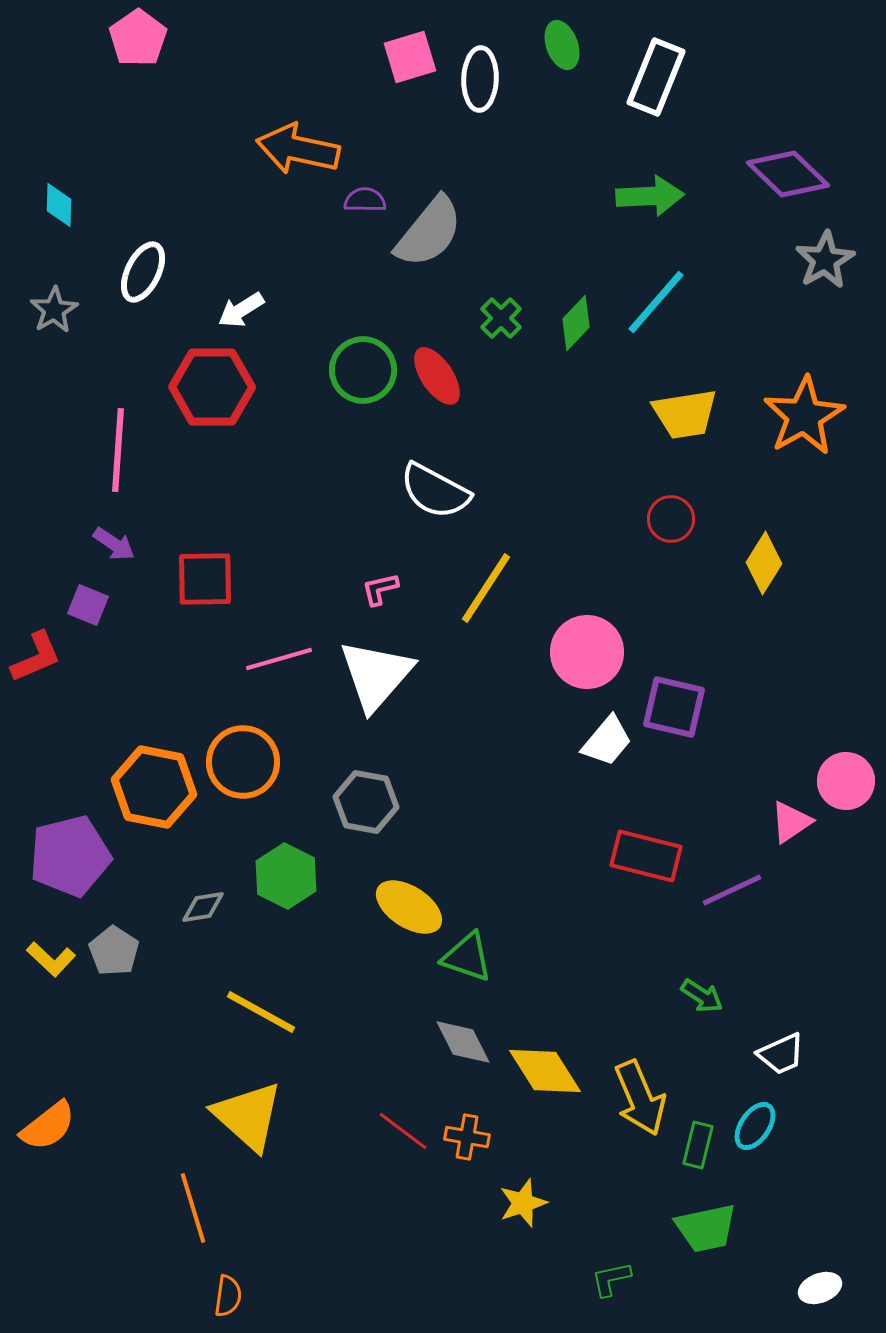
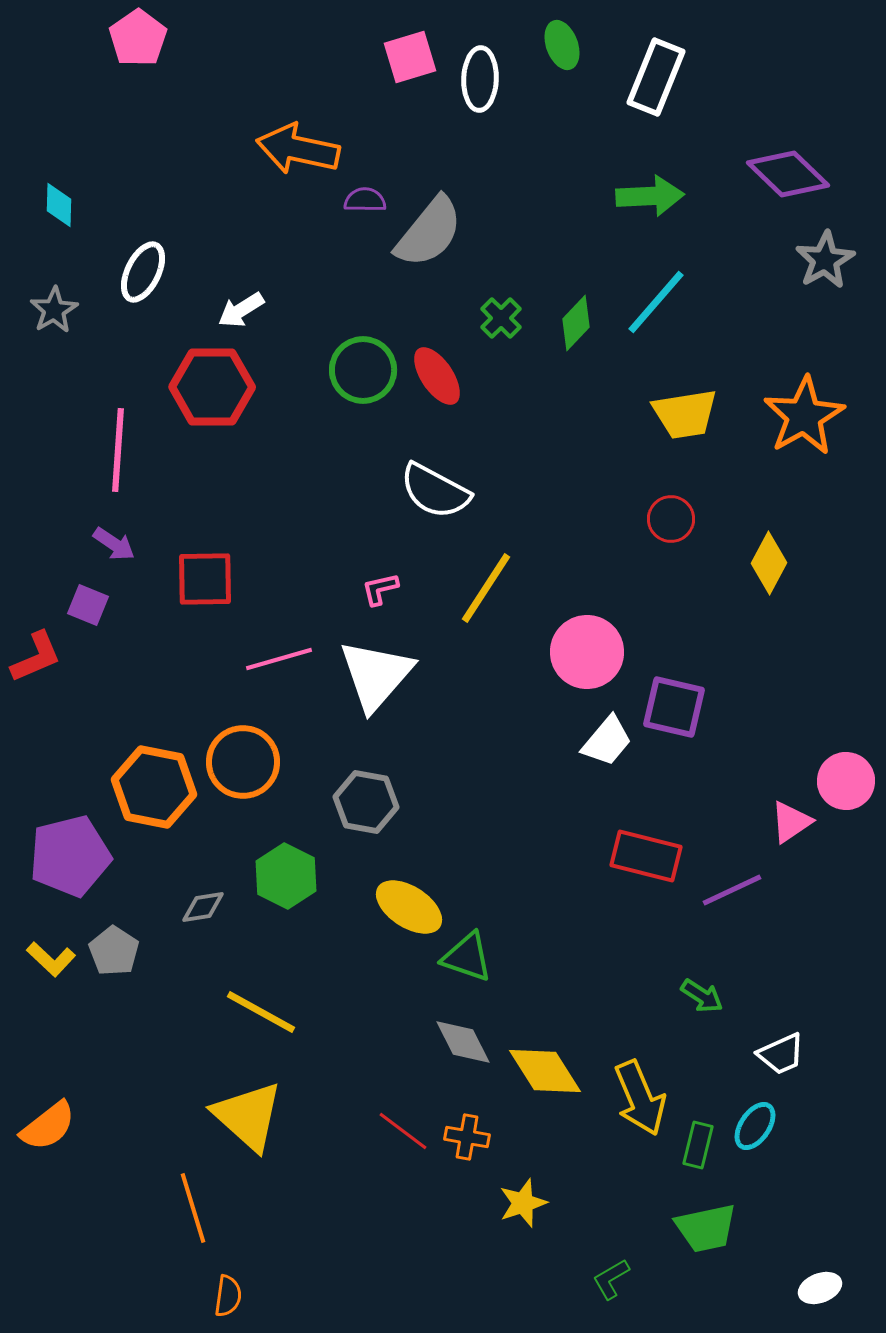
yellow diamond at (764, 563): moved 5 px right; rotated 4 degrees counterclockwise
green L-shape at (611, 1279): rotated 18 degrees counterclockwise
